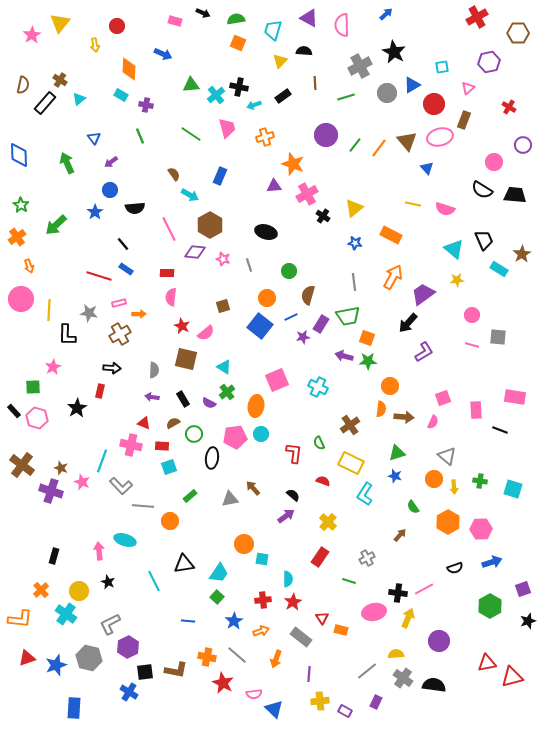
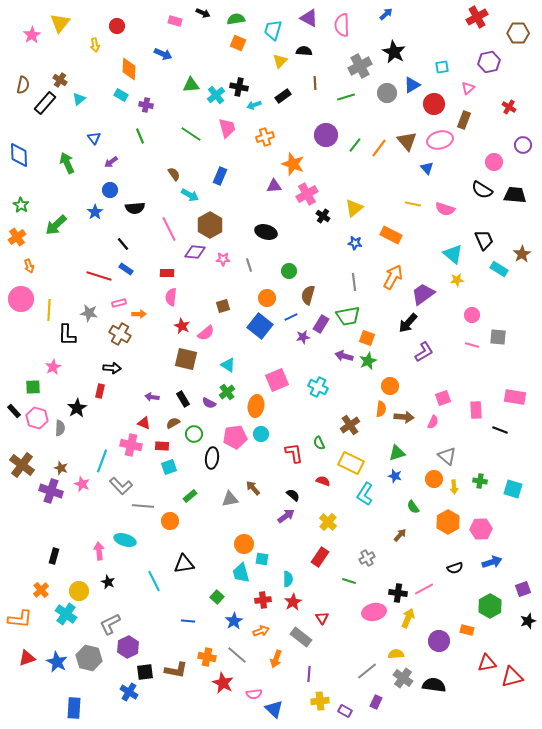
pink ellipse at (440, 137): moved 3 px down
cyan triangle at (454, 249): moved 1 px left, 5 px down
pink star at (223, 259): rotated 16 degrees counterclockwise
brown cross at (120, 334): rotated 30 degrees counterclockwise
green star at (368, 361): rotated 24 degrees counterclockwise
cyan triangle at (224, 367): moved 4 px right, 2 px up
gray semicircle at (154, 370): moved 94 px left, 58 px down
red L-shape at (294, 453): rotated 15 degrees counterclockwise
pink star at (82, 482): moved 2 px down
cyan trapezoid at (219, 573): moved 22 px right; rotated 130 degrees clockwise
orange rectangle at (341, 630): moved 126 px right
blue star at (56, 665): moved 1 px right, 3 px up; rotated 25 degrees counterclockwise
